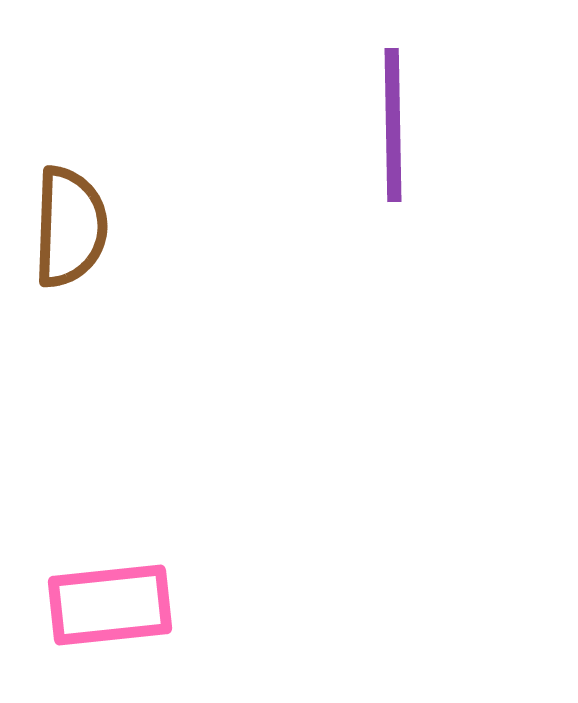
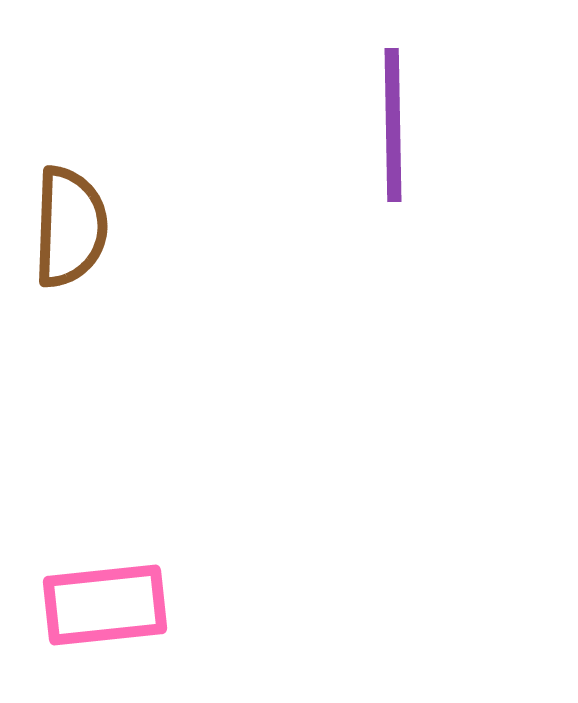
pink rectangle: moved 5 px left
